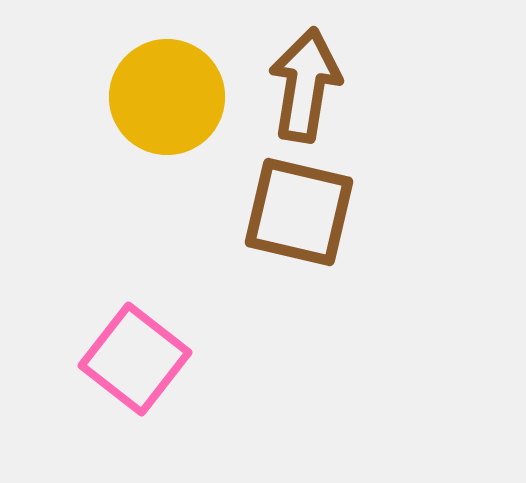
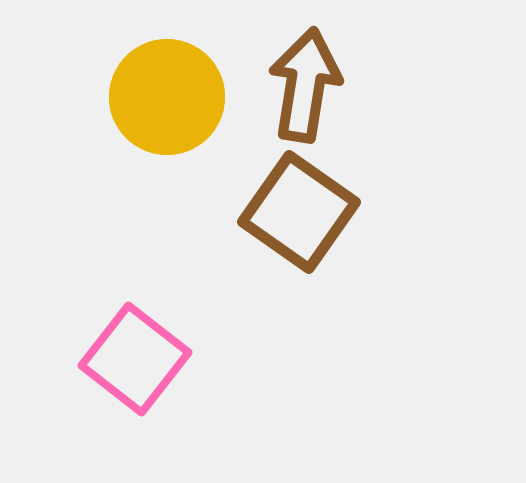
brown square: rotated 22 degrees clockwise
